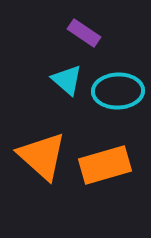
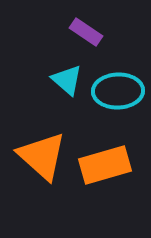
purple rectangle: moved 2 px right, 1 px up
